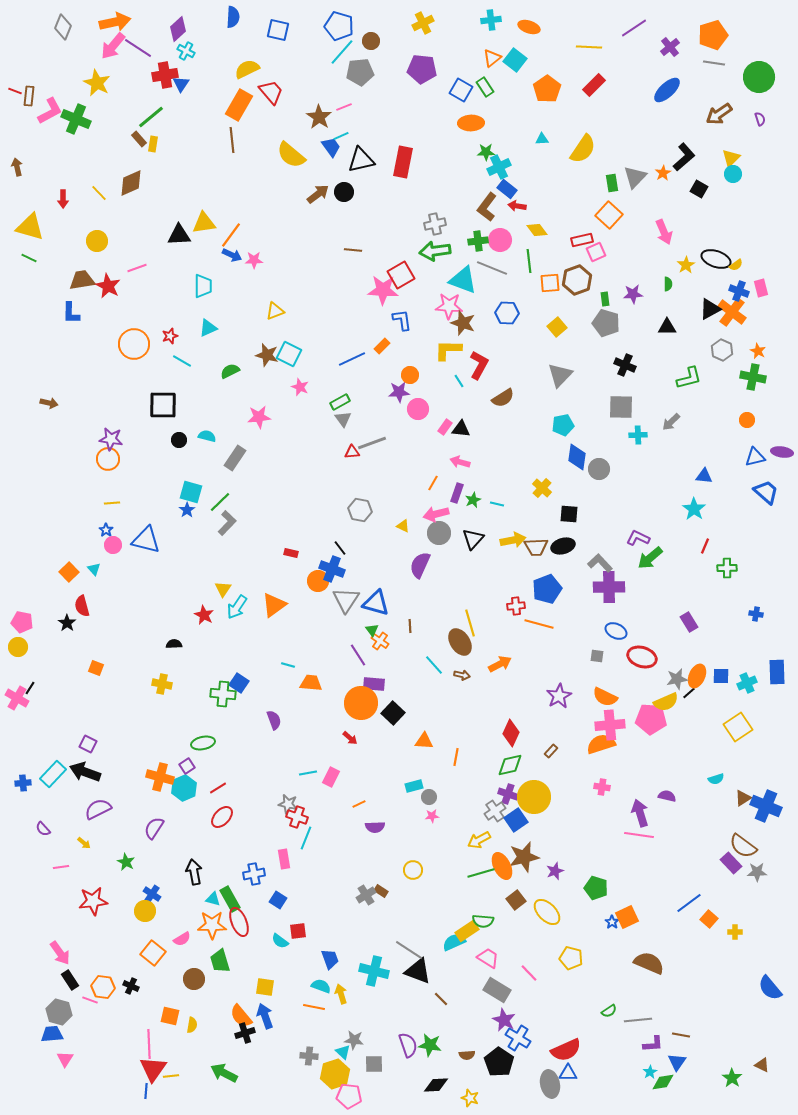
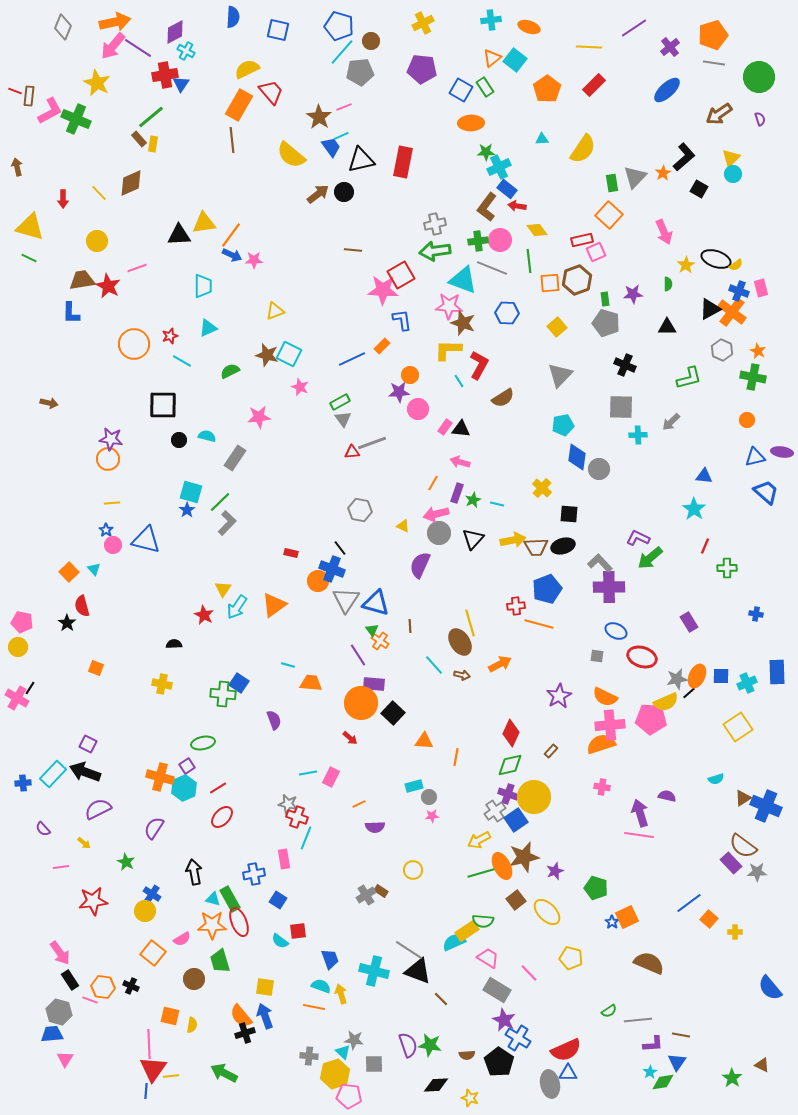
purple diamond at (178, 29): moved 3 px left, 3 px down; rotated 15 degrees clockwise
